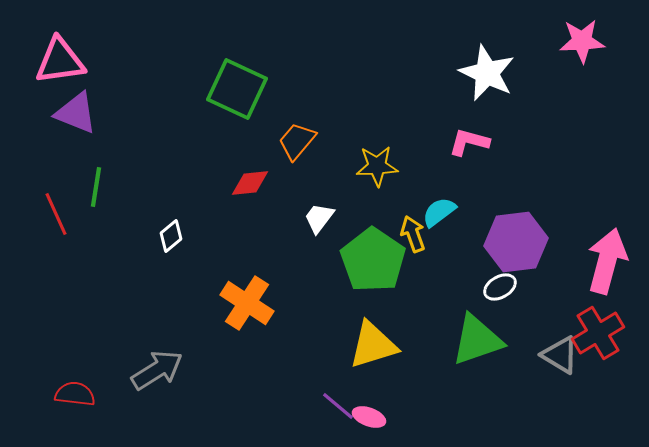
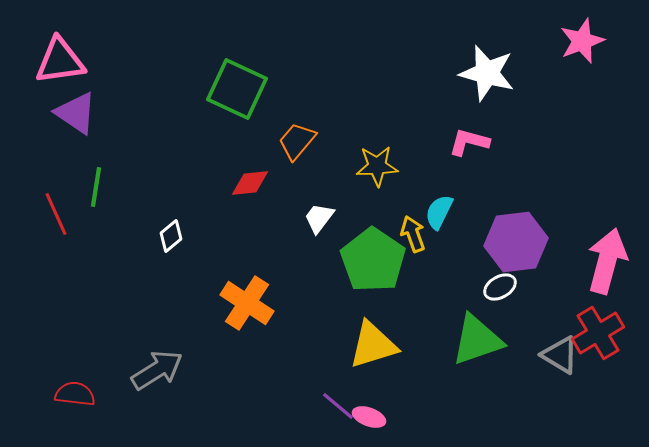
pink star: rotated 18 degrees counterclockwise
white star: rotated 10 degrees counterclockwise
purple triangle: rotated 12 degrees clockwise
cyan semicircle: rotated 27 degrees counterclockwise
